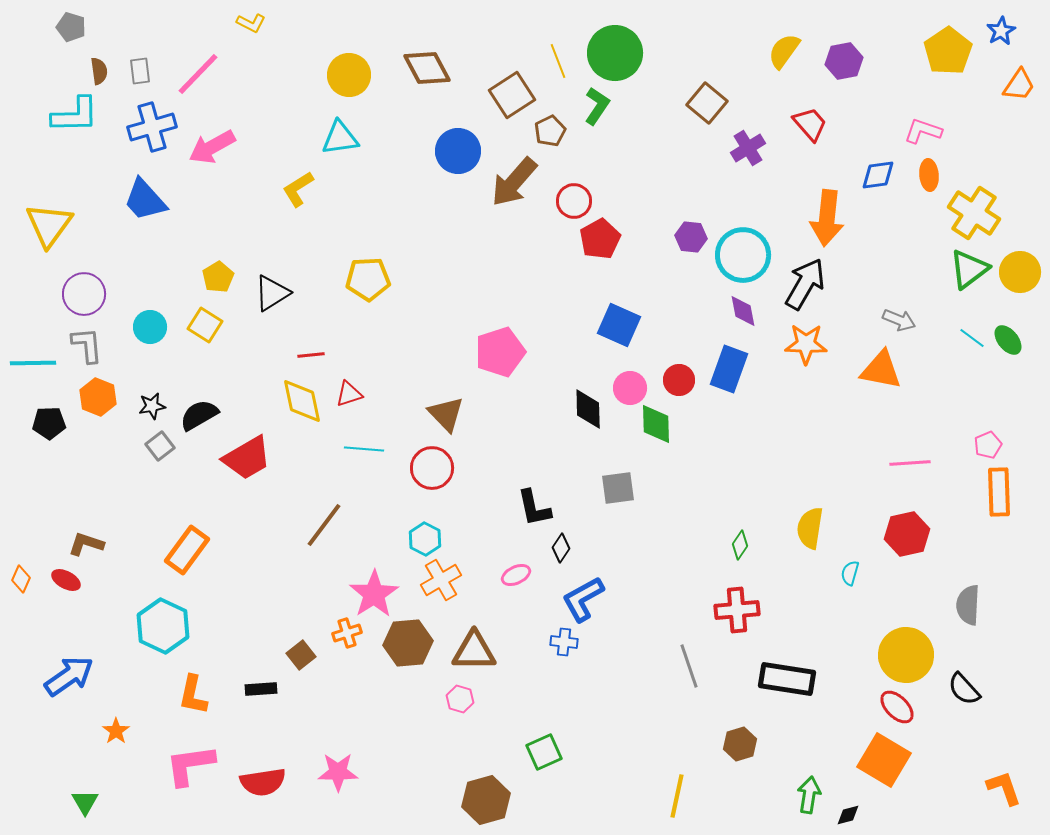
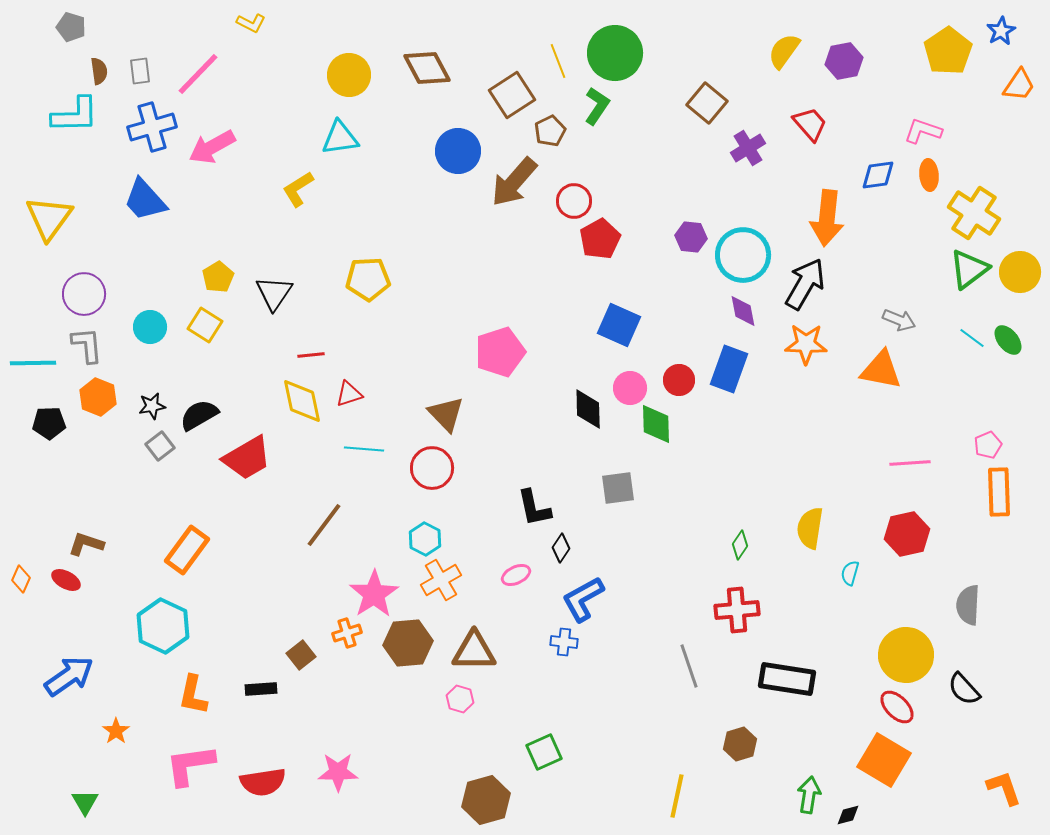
yellow triangle at (49, 225): moved 7 px up
black triangle at (272, 293): moved 2 px right; rotated 24 degrees counterclockwise
